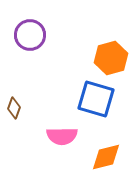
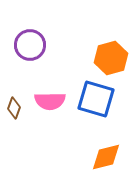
purple circle: moved 10 px down
pink semicircle: moved 12 px left, 35 px up
